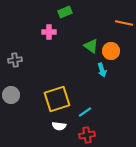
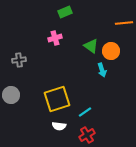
orange line: rotated 18 degrees counterclockwise
pink cross: moved 6 px right, 6 px down; rotated 16 degrees counterclockwise
gray cross: moved 4 px right
red cross: rotated 21 degrees counterclockwise
